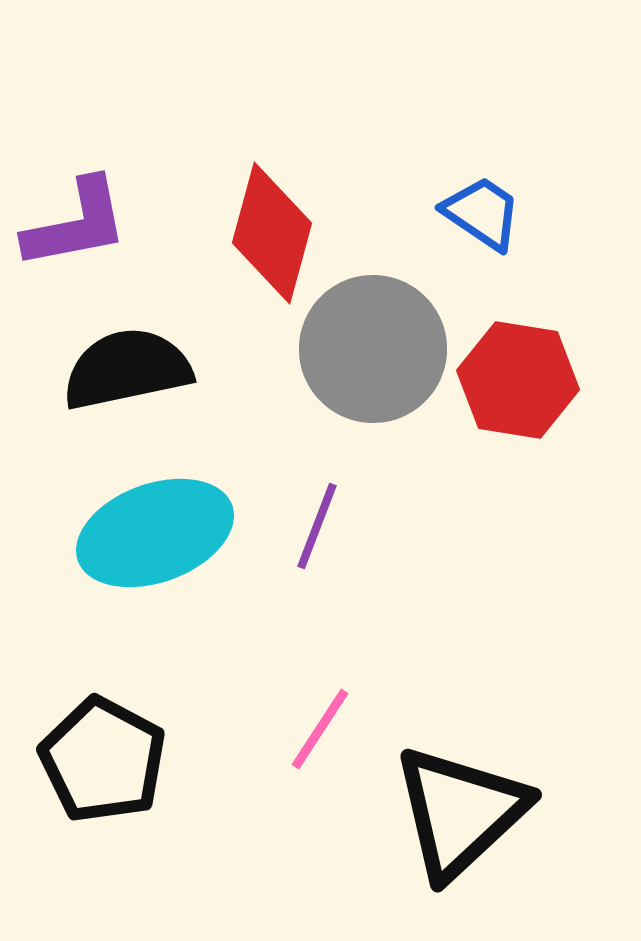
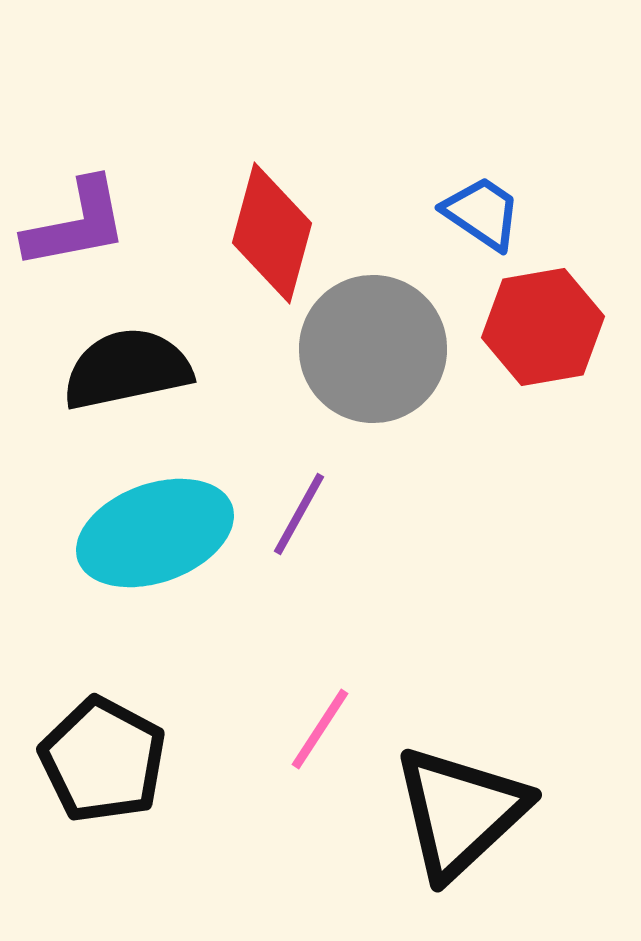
red hexagon: moved 25 px right, 53 px up; rotated 19 degrees counterclockwise
purple line: moved 18 px left, 12 px up; rotated 8 degrees clockwise
